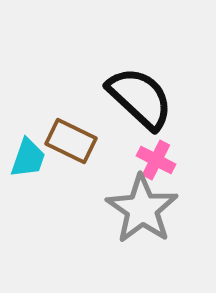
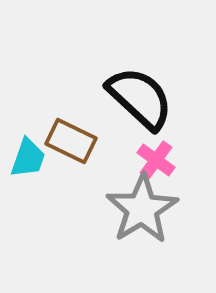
pink cross: rotated 9 degrees clockwise
gray star: rotated 6 degrees clockwise
